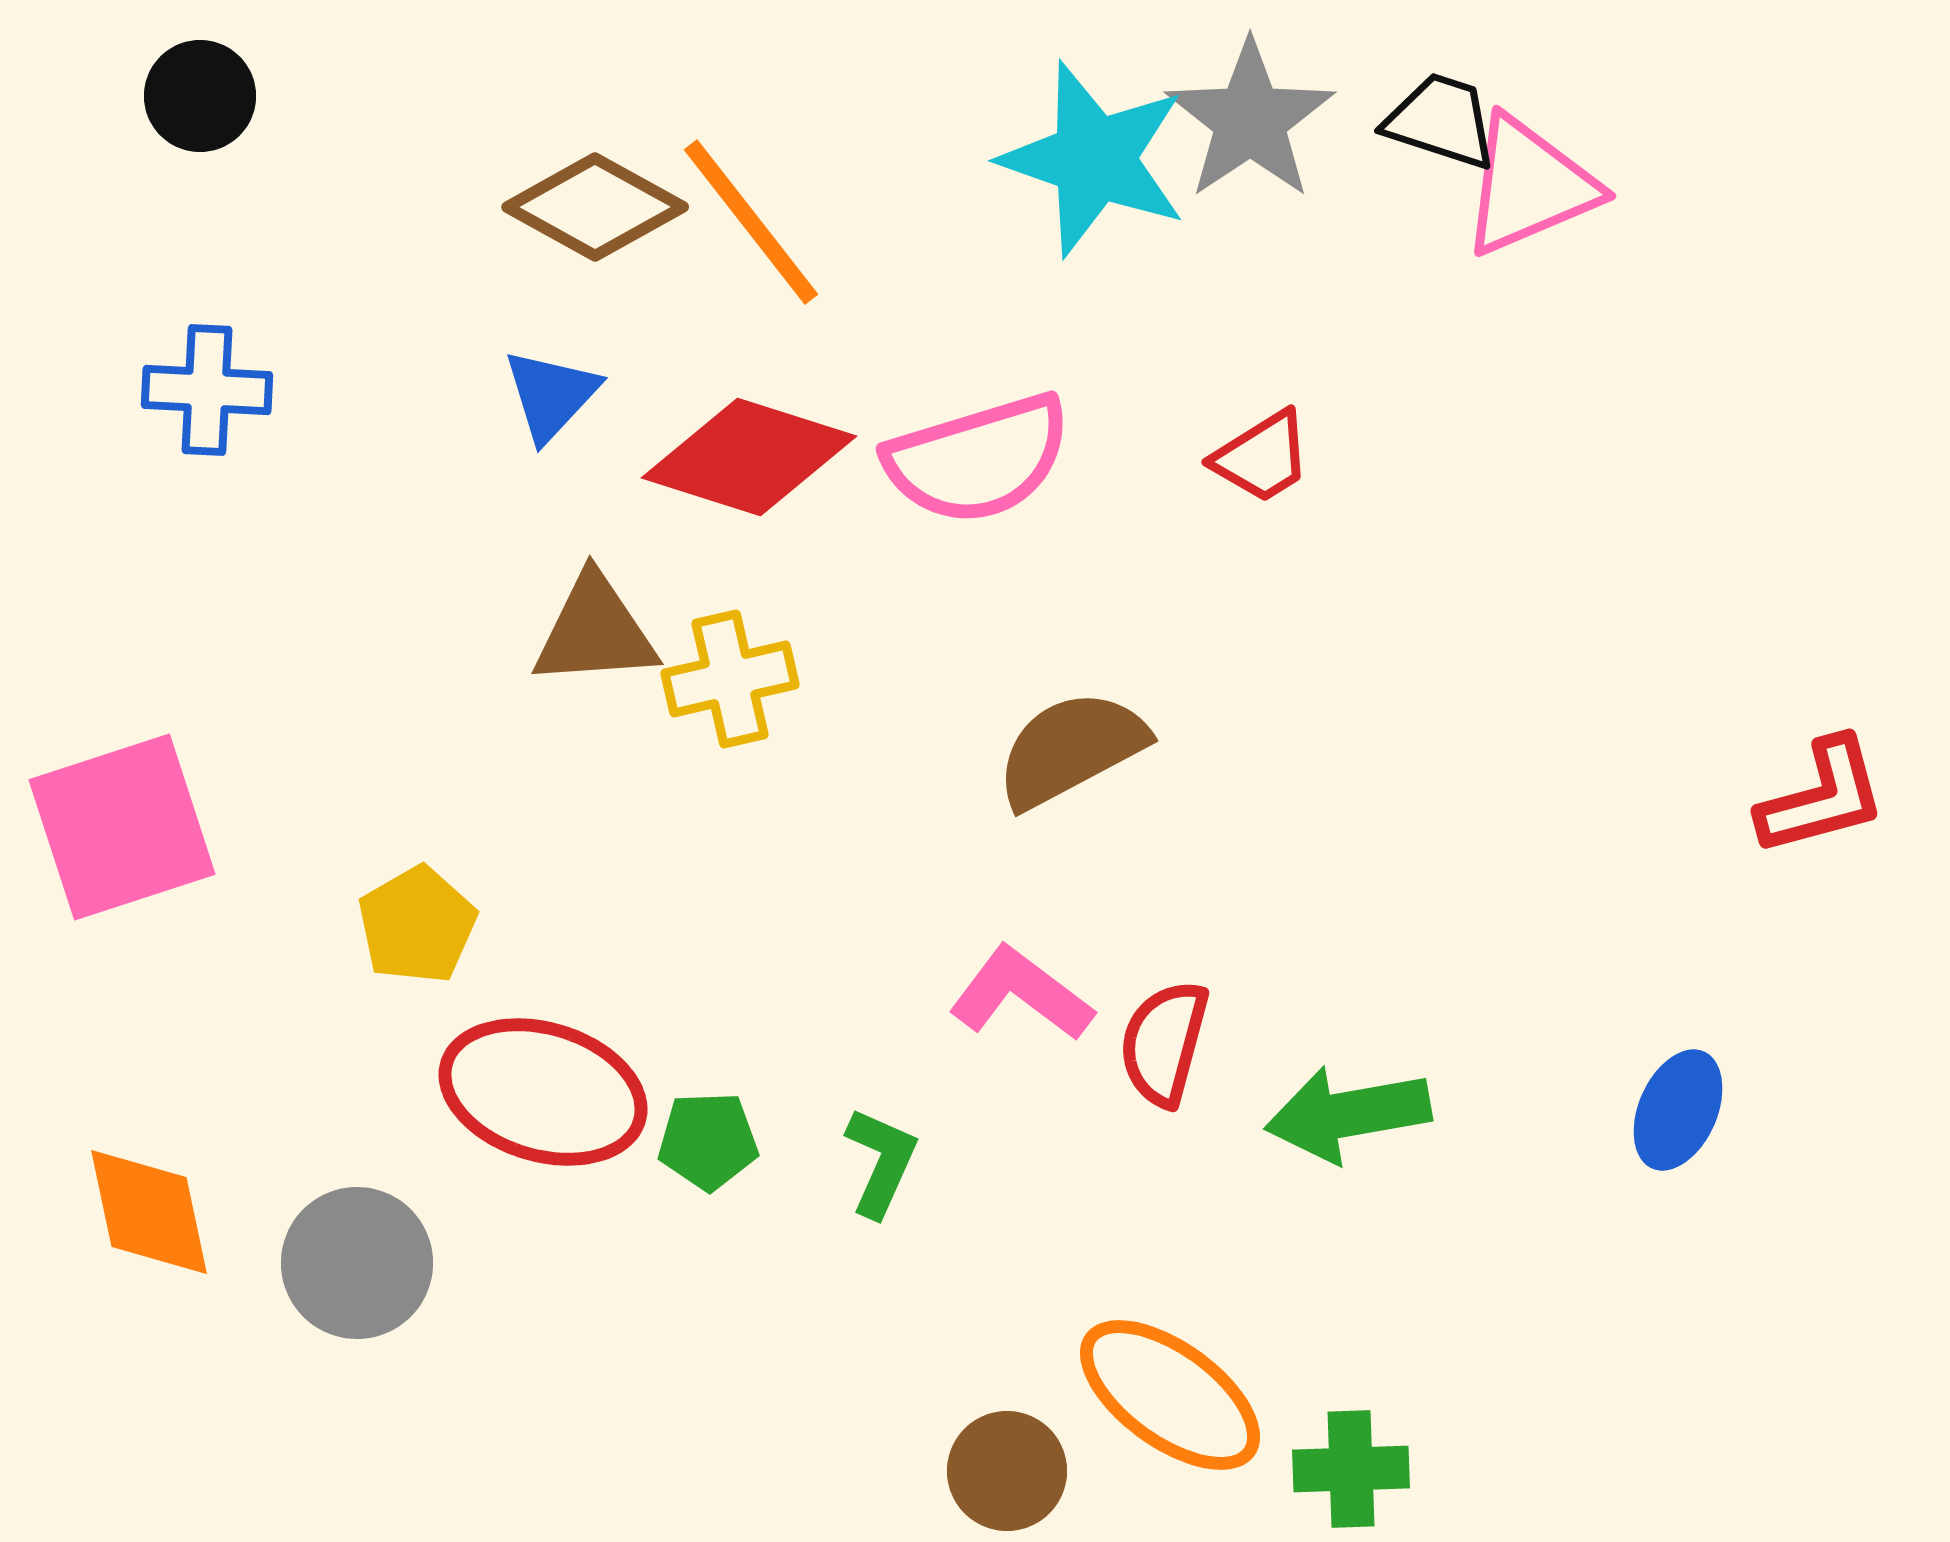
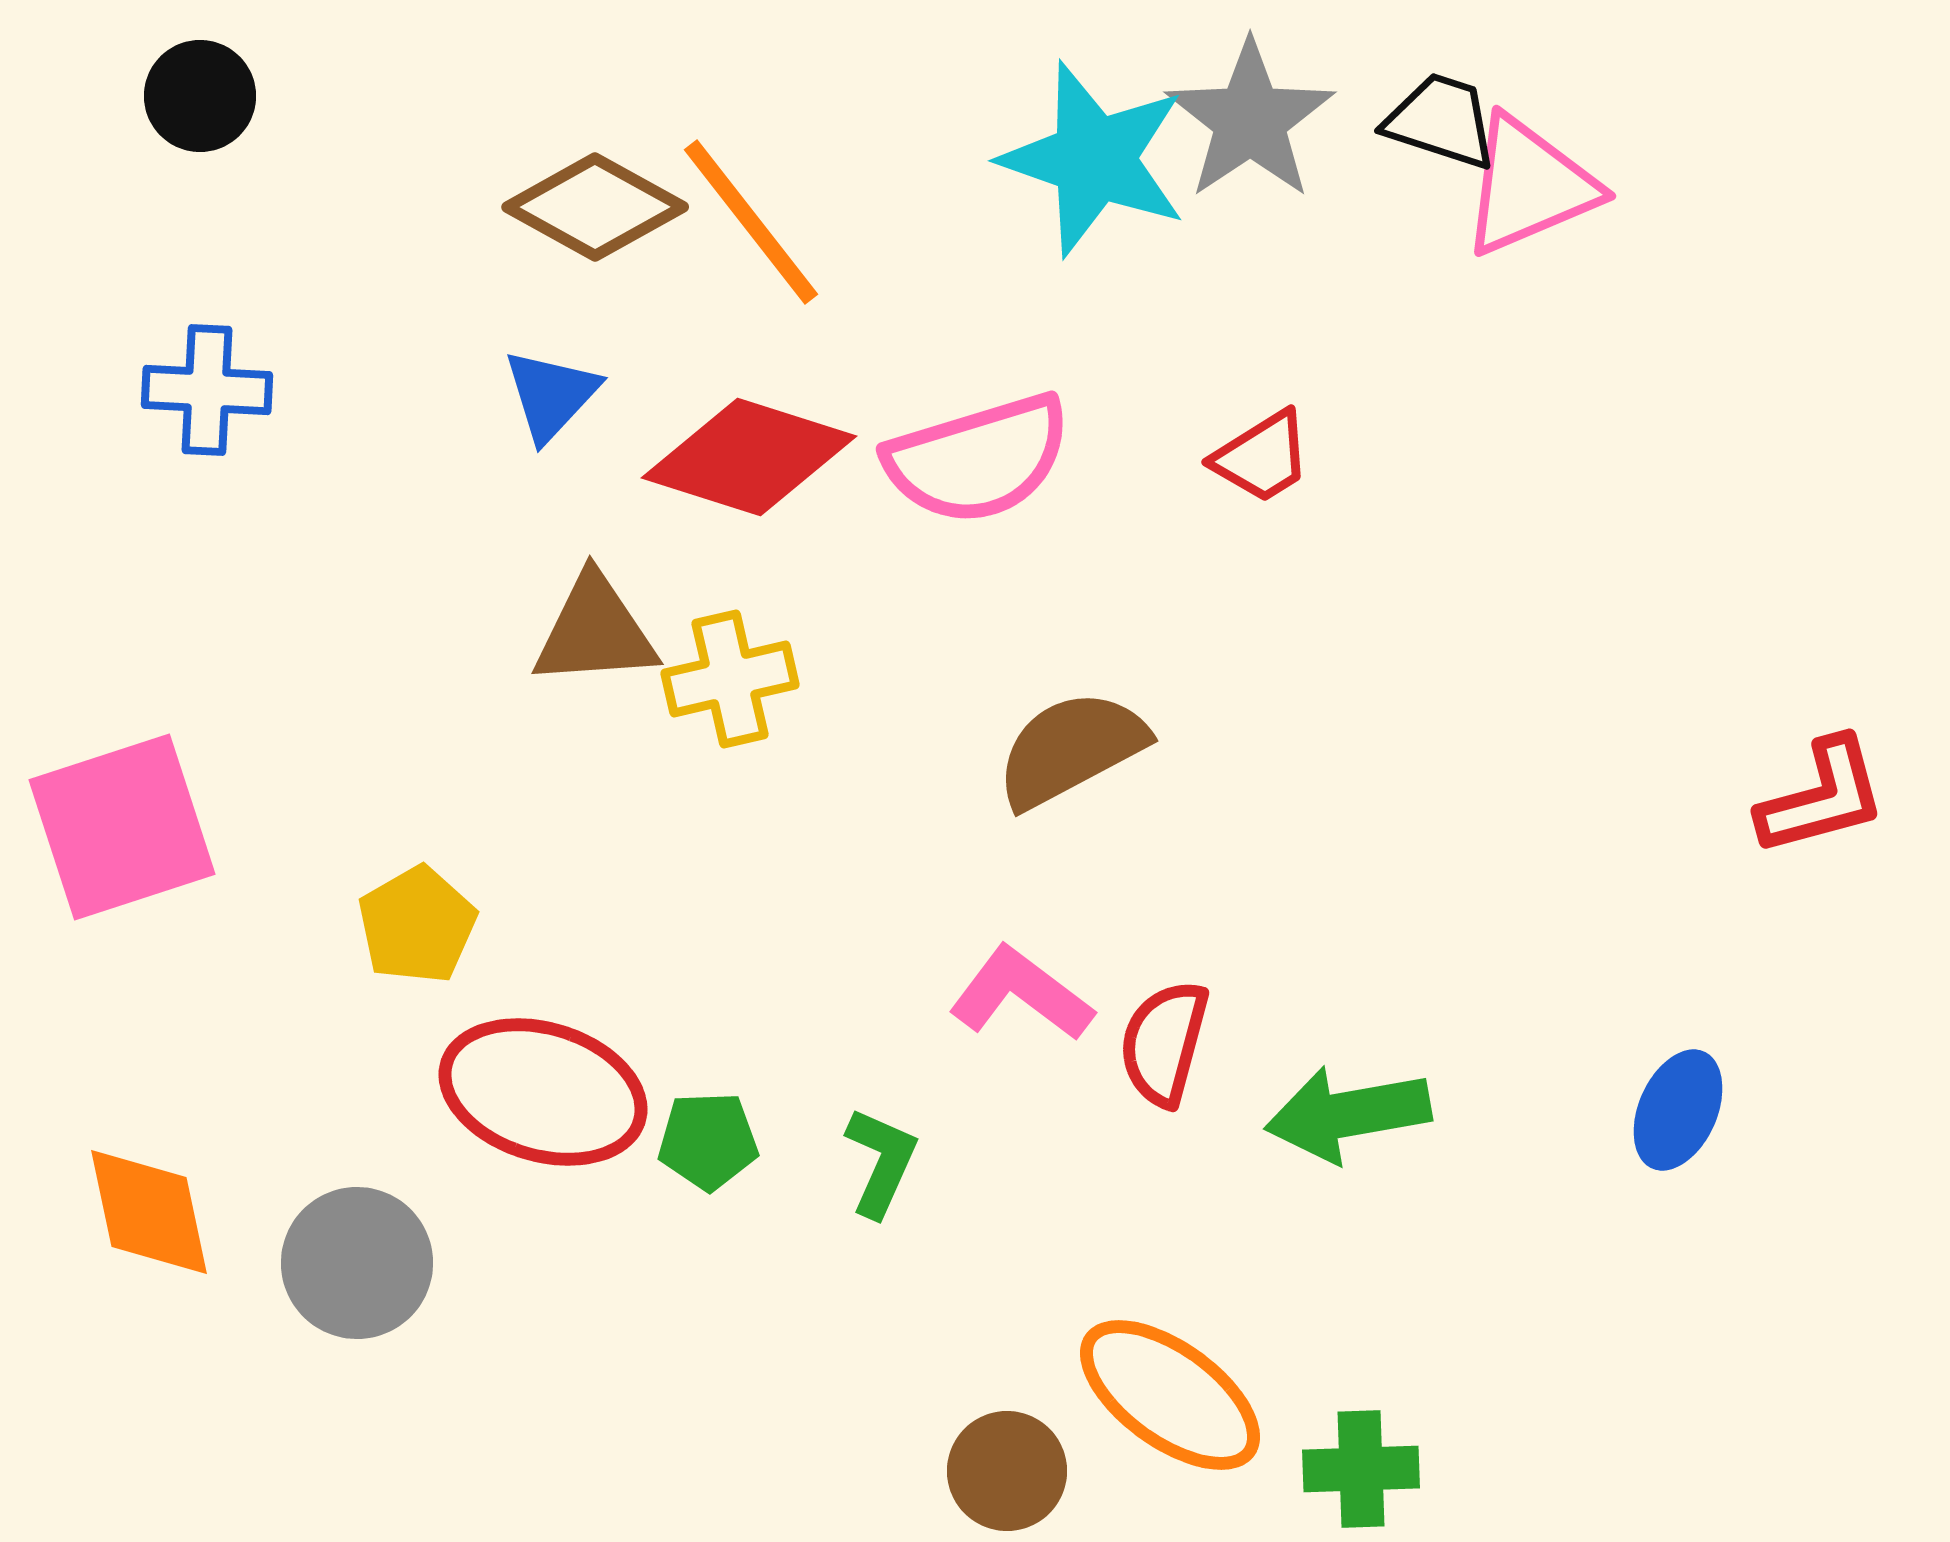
green cross: moved 10 px right
